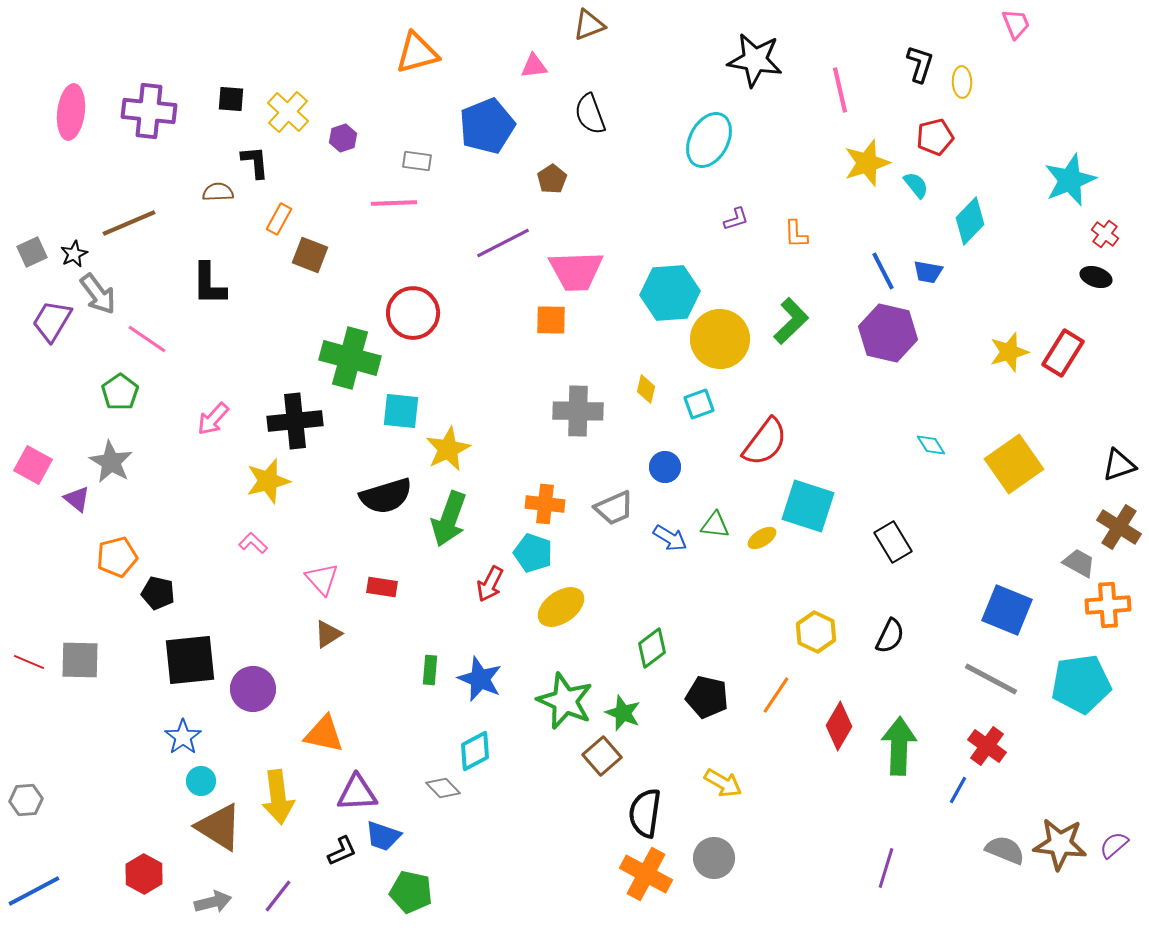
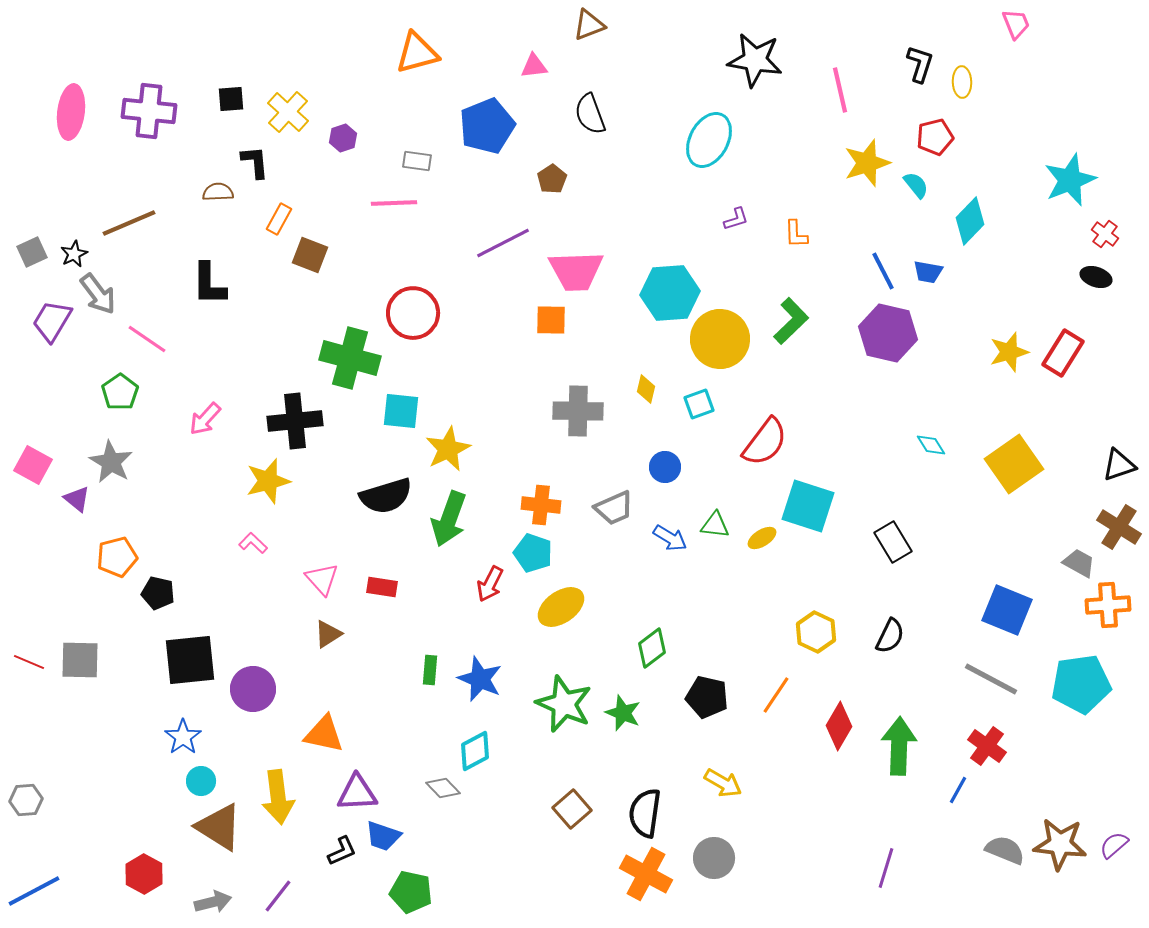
black square at (231, 99): rotated 8 degrees counterclockwise
pink arrow at (213, 419): moved 8 px left
orange cross at (545, 504): moved 4 px left, 1 px down
green star at (565, 701): moved 1 px left, 3 px down
brown square at (602, 756): moved 30 px left, 53 px down
